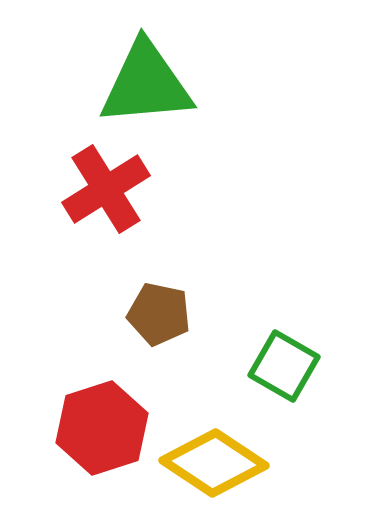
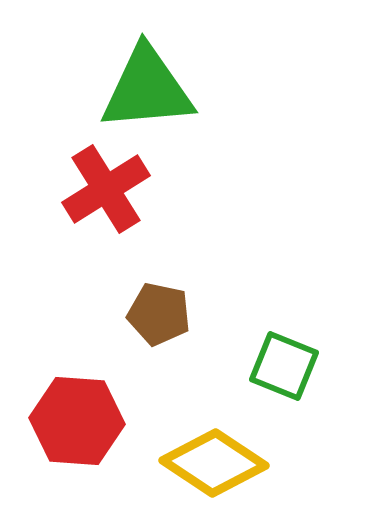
green triangle: moved 1 px right, 5 px down
green square: rotated 8 degrees counterclockwise
red hexagon: moved 25 px left, 7 px up; rotated 22 degrees clockwise
